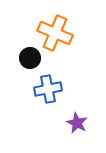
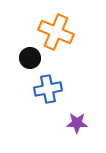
orange cross: moved 1 px right, 1 px up
purple star: rotated 25 degrees counterclockwise
